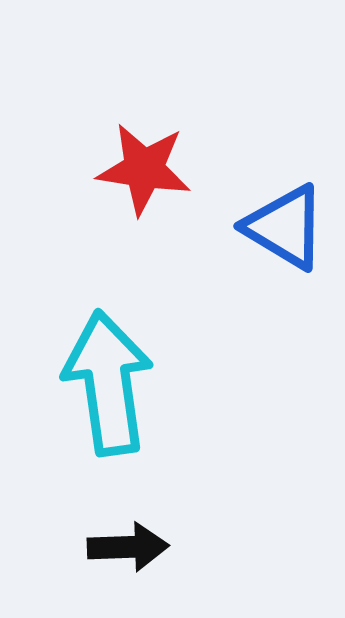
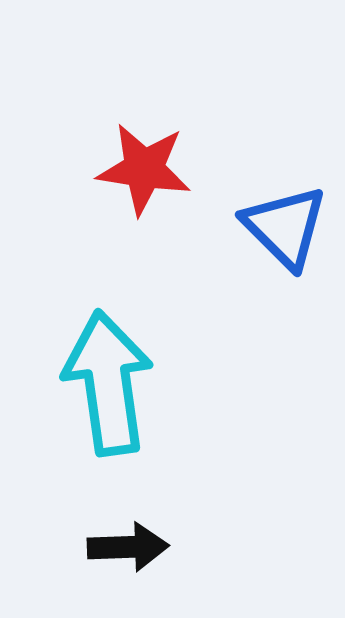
blue triangle: rotated 14 degrees clockwise
